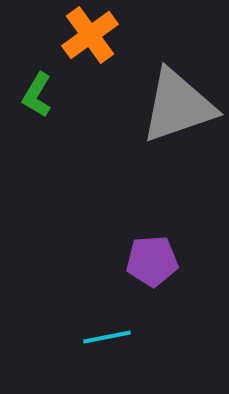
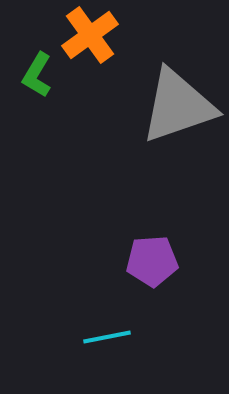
green L-shape: moved 20 px up
